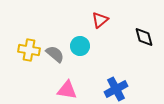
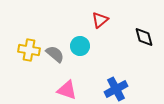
pink triangle: rotated 10 degrees clockwise
